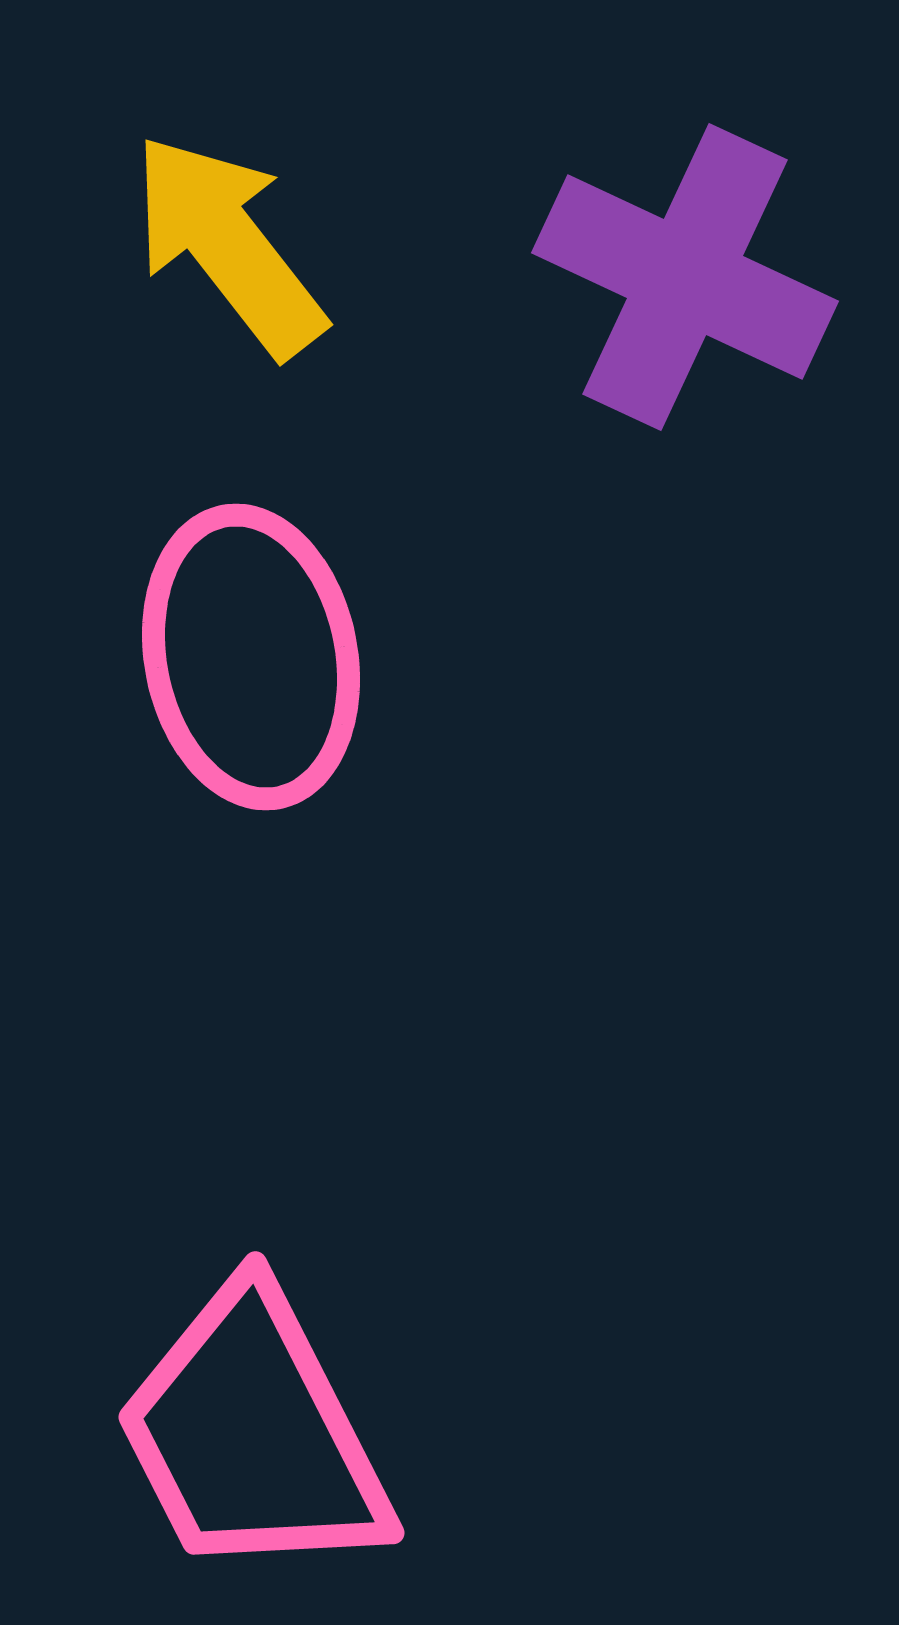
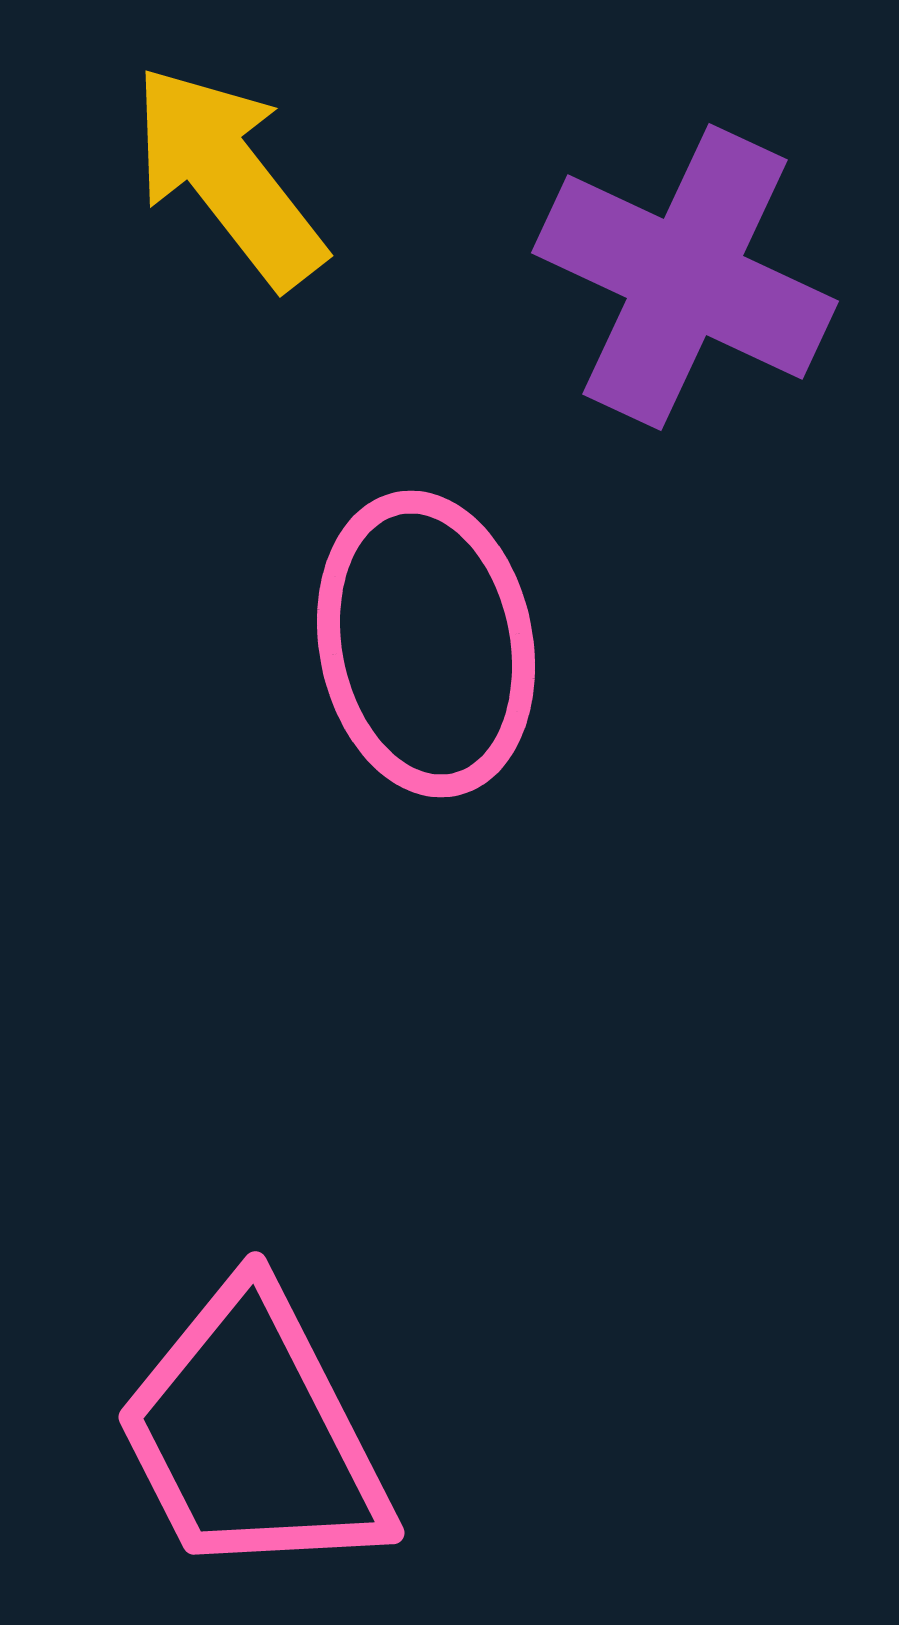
yellow arrow: moved 69 px up
pink ellipse: moved 175 px right, 13 px up
